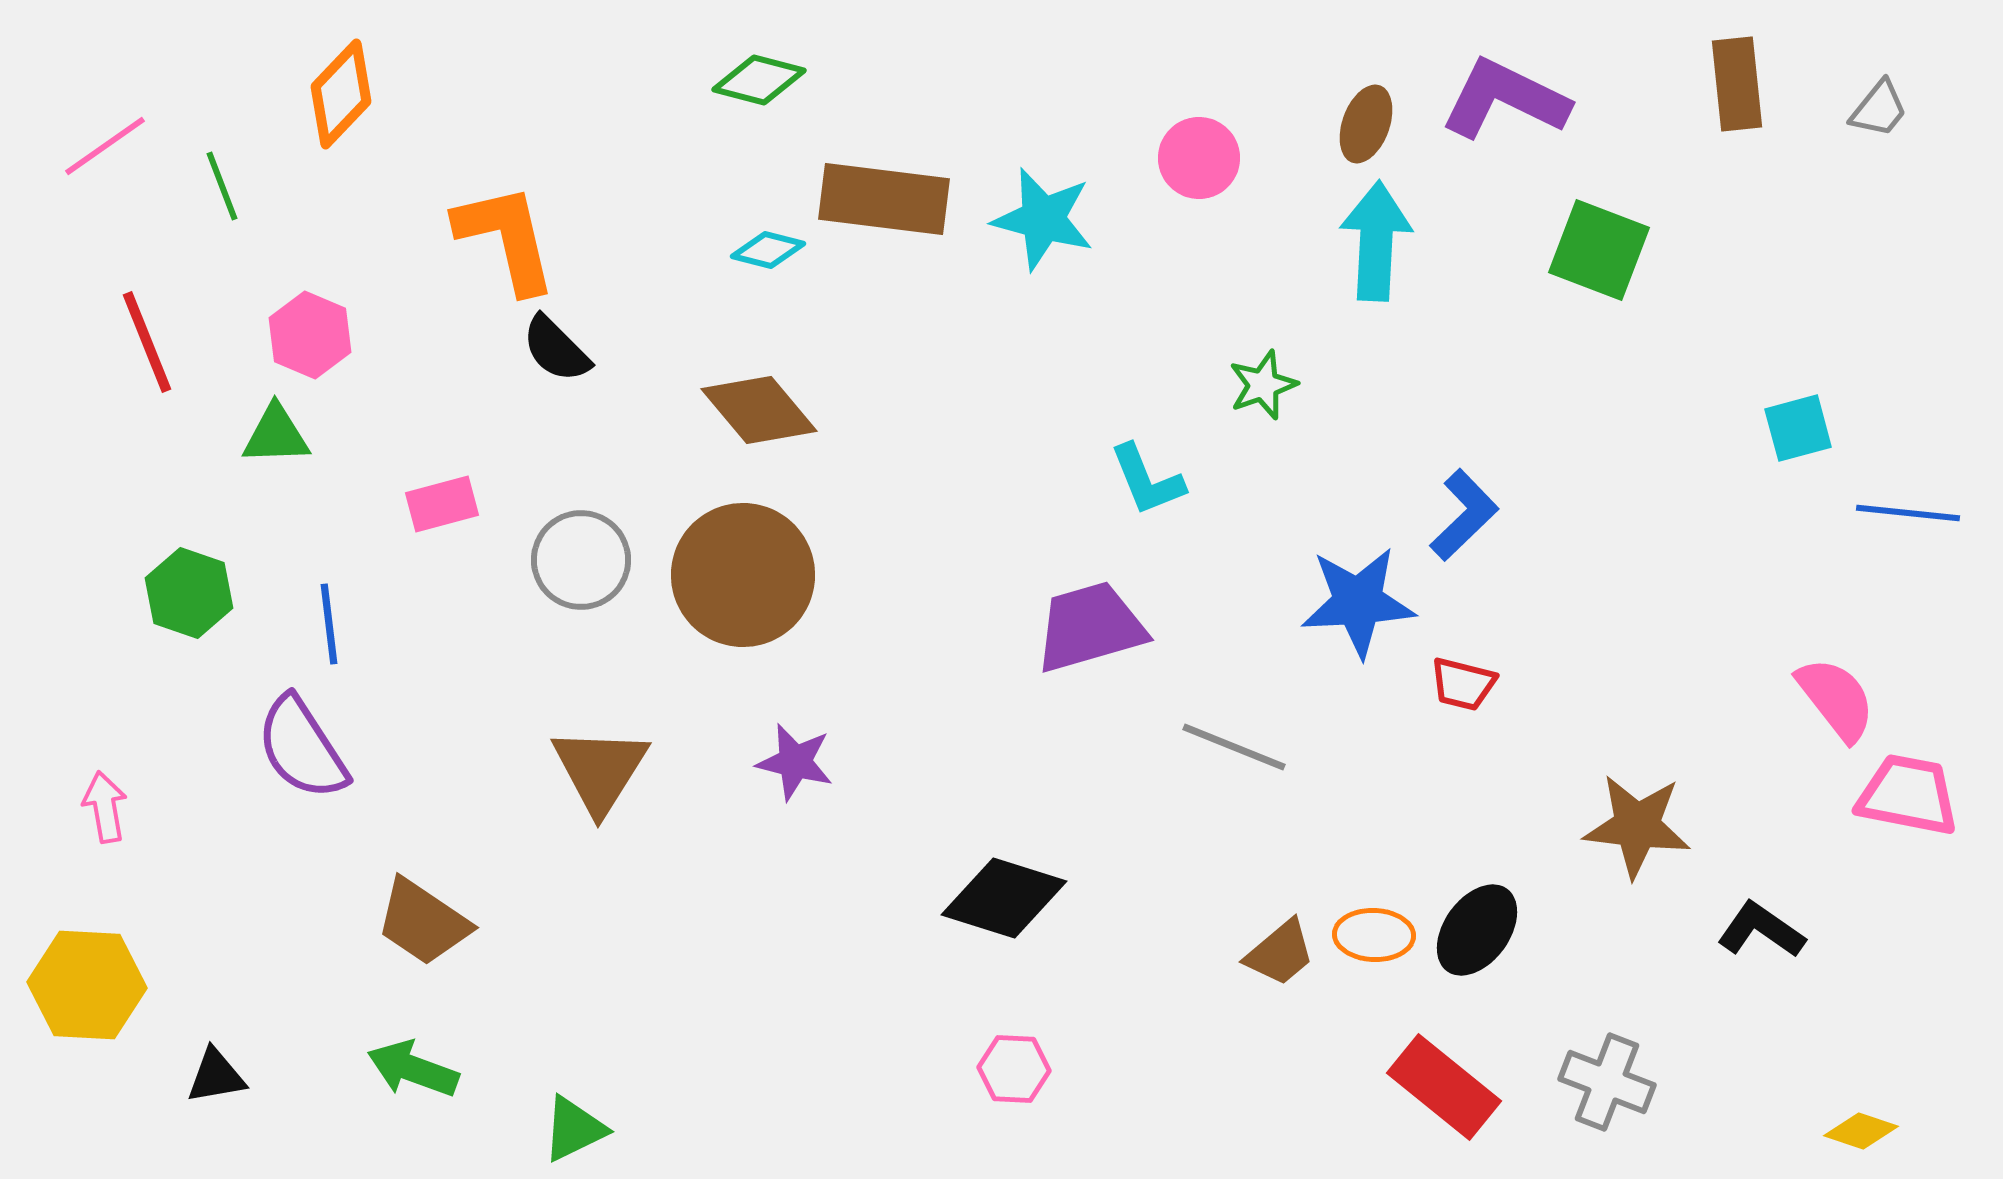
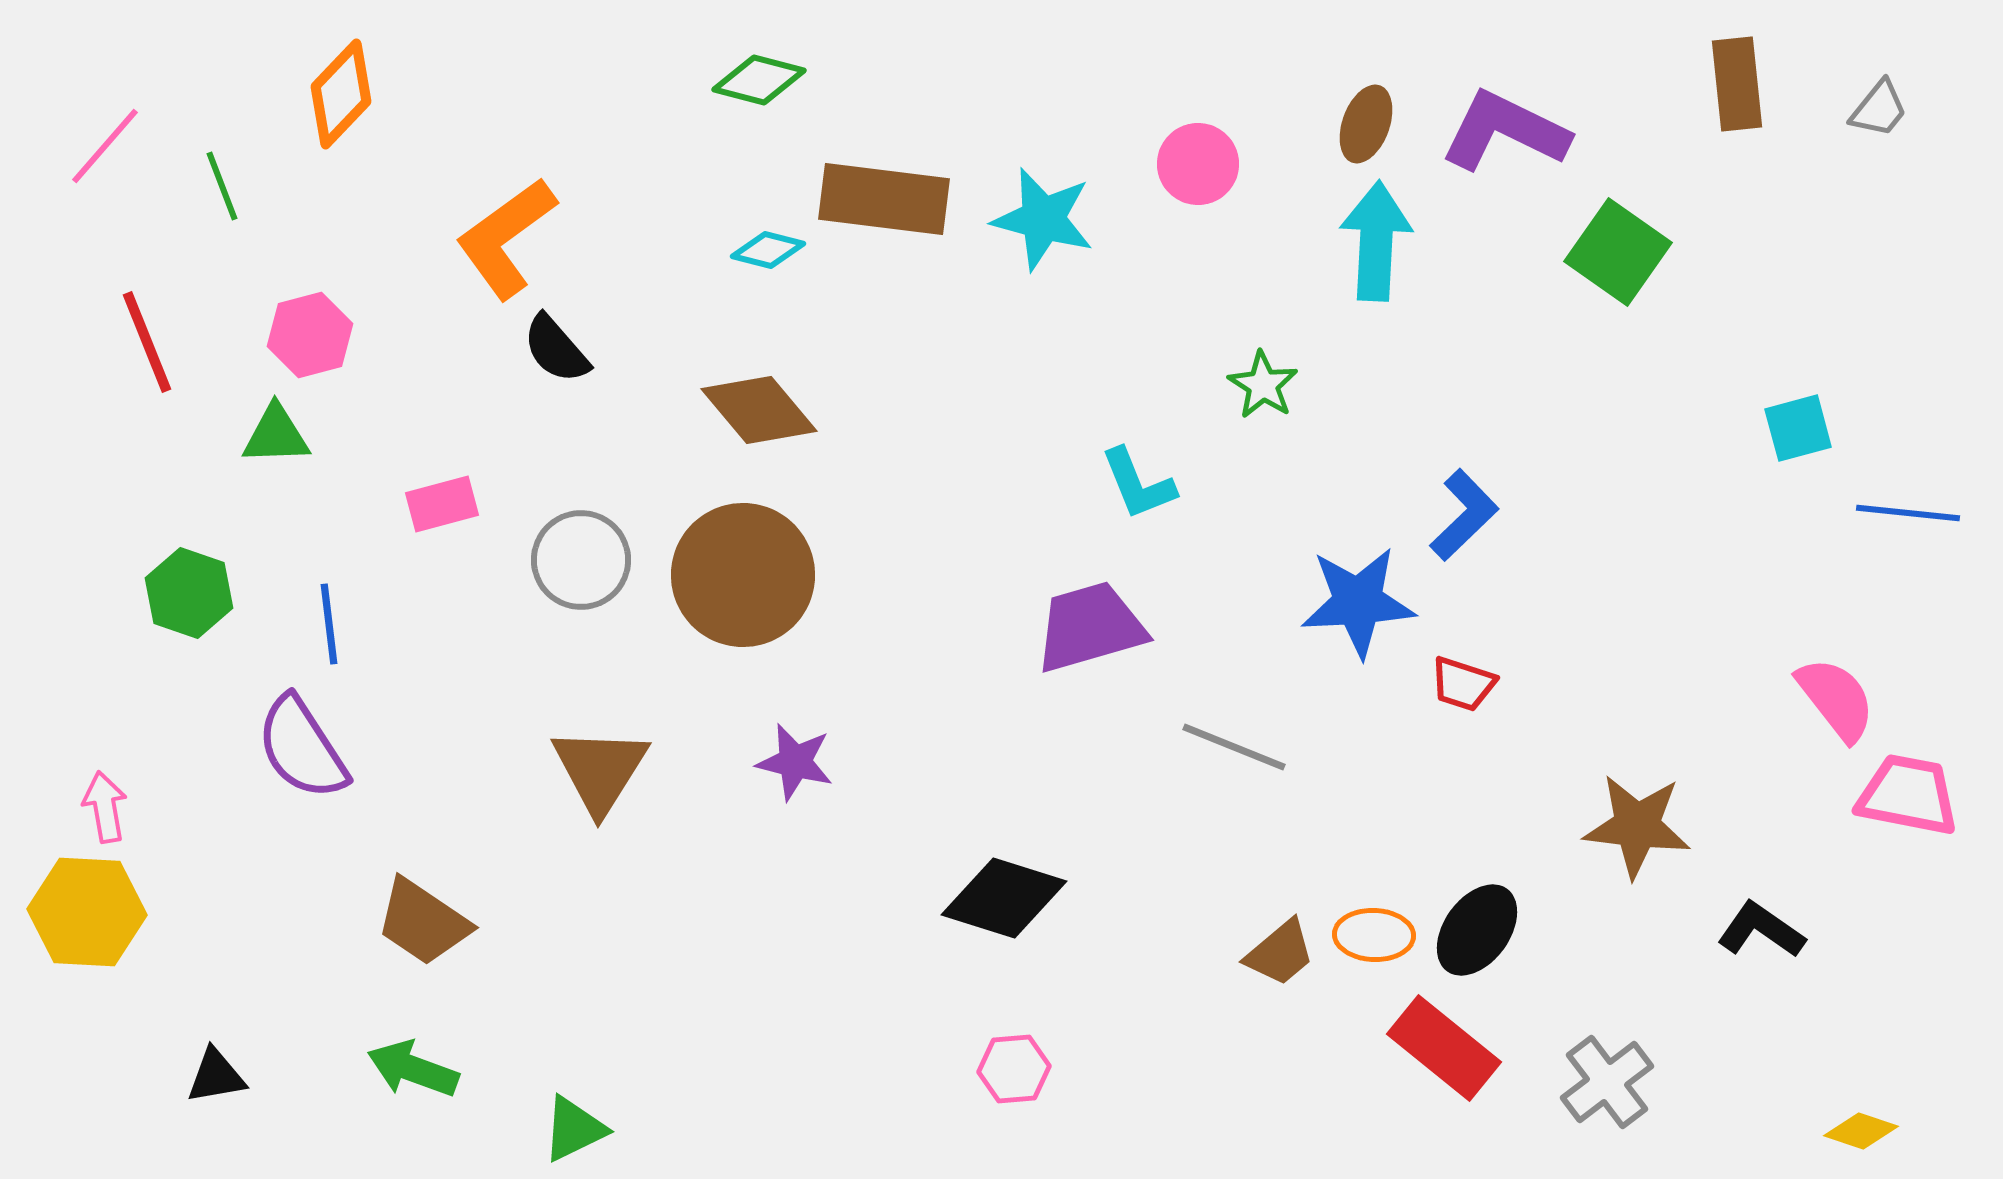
purple L-shape at (1505, 99): moved 32 px down
pink line at (105, 146): rotated 14 degrees counterclockwise
pink circle at (1199, 158): moved 1 px left, 6 px down
orange L-shape at (506, 238): rotated 113 degrees counterclockwise
green square at (1599, 250): moved 19 px right, 2 px down; rotated 14 degrees clockwise
pink hexagon at (310, 335): rotated 22 degrees clockwise
black semicircle at (556, 349): rotated 4 degrees clockwise
green star at (1263, 385): rotated 20 degrees counterclockwise
cyan L-shape at (1147, 480): moved 9 px left, 4 px down
red trapezoid at (1463, 684): rotated 4 degrees clockwise
yellow hexagon at (87, 985): moved 73 px up
pink hexagon at (1014, 1069): rotated 8 degrees counterclockwise
gray cross at (1607, 1082): rotated 32 degrees clockwise
red rectangle at (1444, 1087): moved 39 px up
